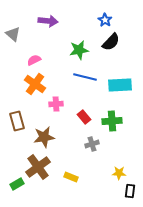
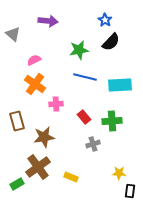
gray cross: moved 1 px right
